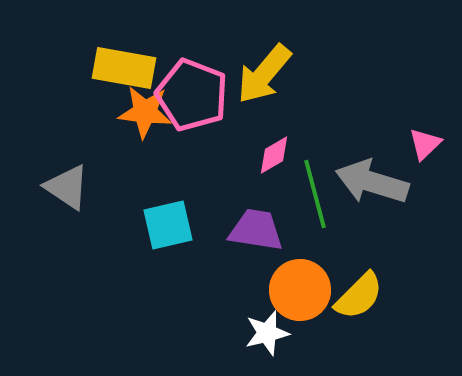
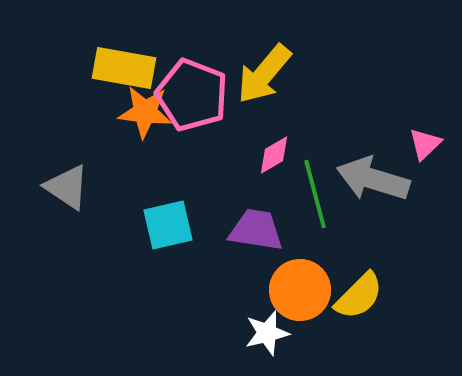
gray arrow: moved 1 px right, 3 px up
